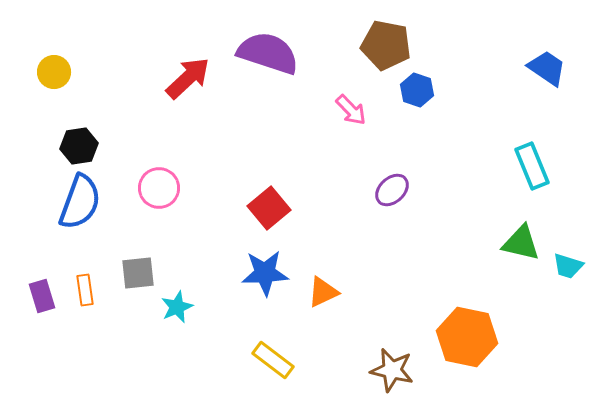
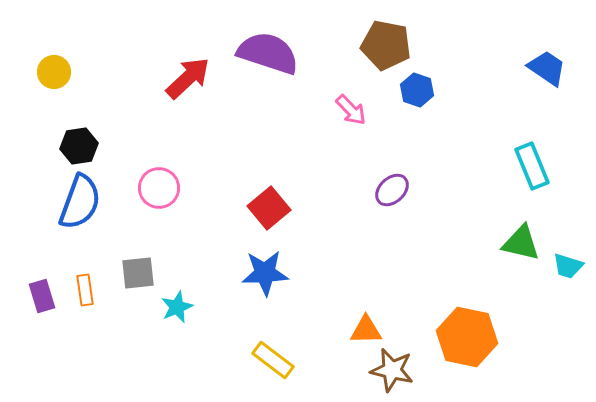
orange triangle: moved 43 px right, 38 px down; rotated 24 degrees clockwise
